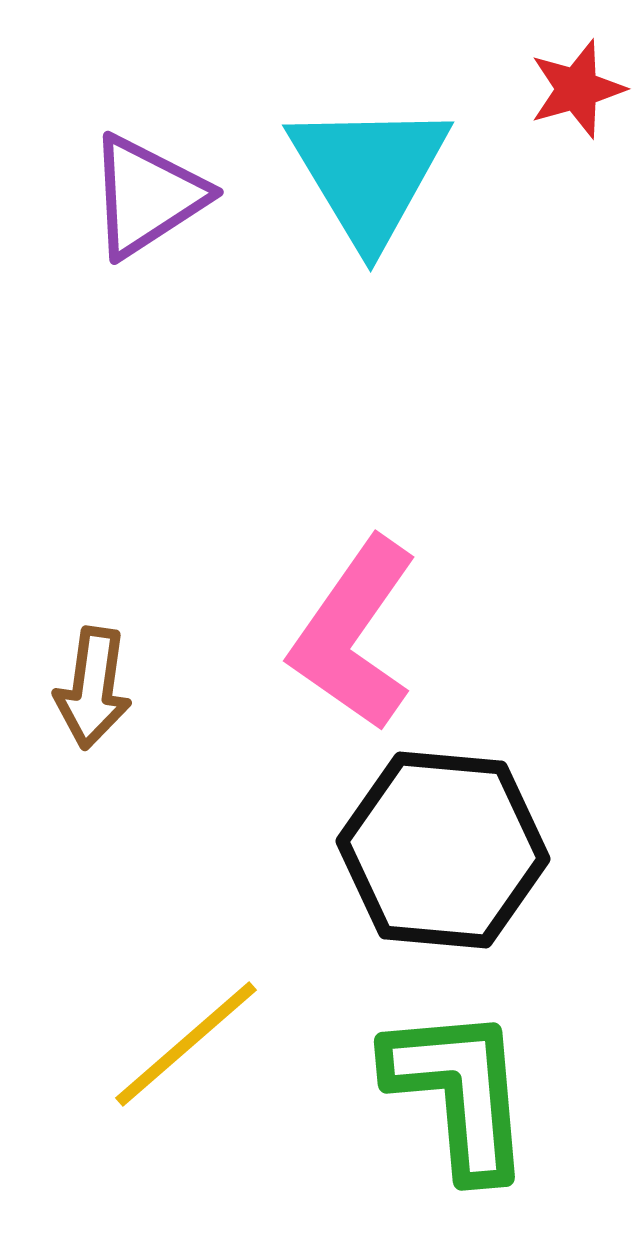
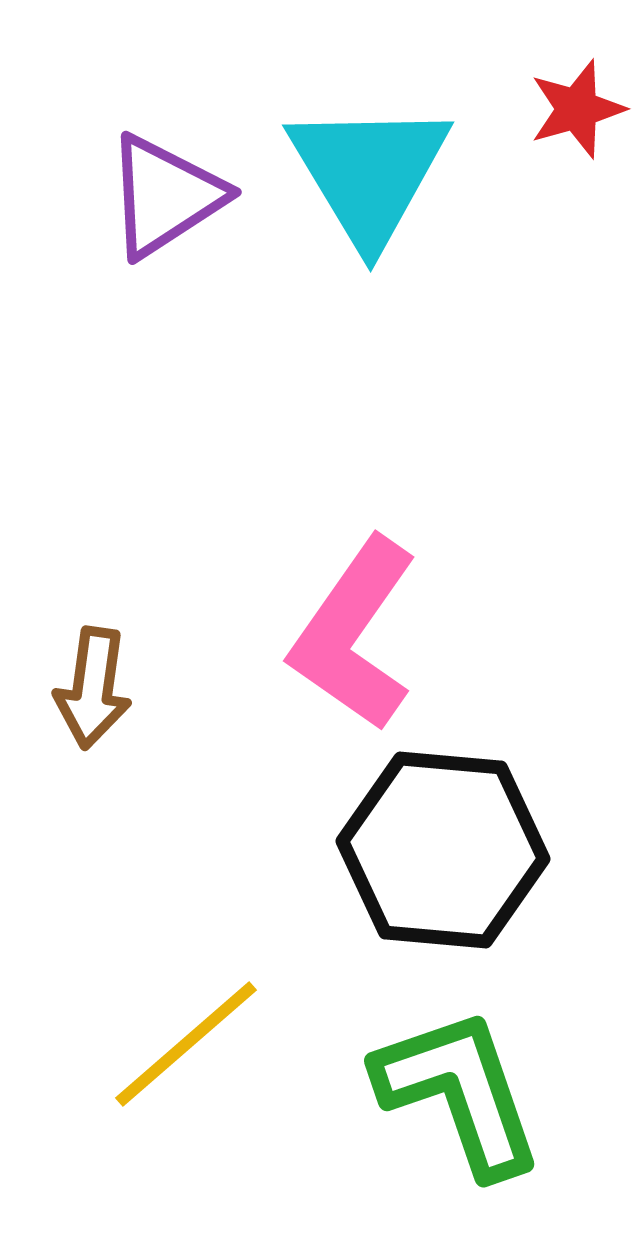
red star: moved 20 px down
purple triangle: moved 18 px right
green L-shape: rotated 14 degrees counterclockwise
